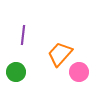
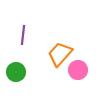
pink circle: moved 1 px left, 2 px up
